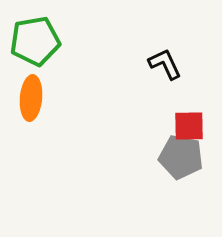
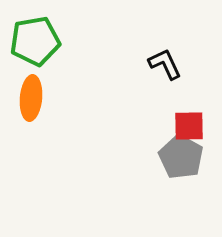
gray pentagon: rotated 18 degrees clockwise
